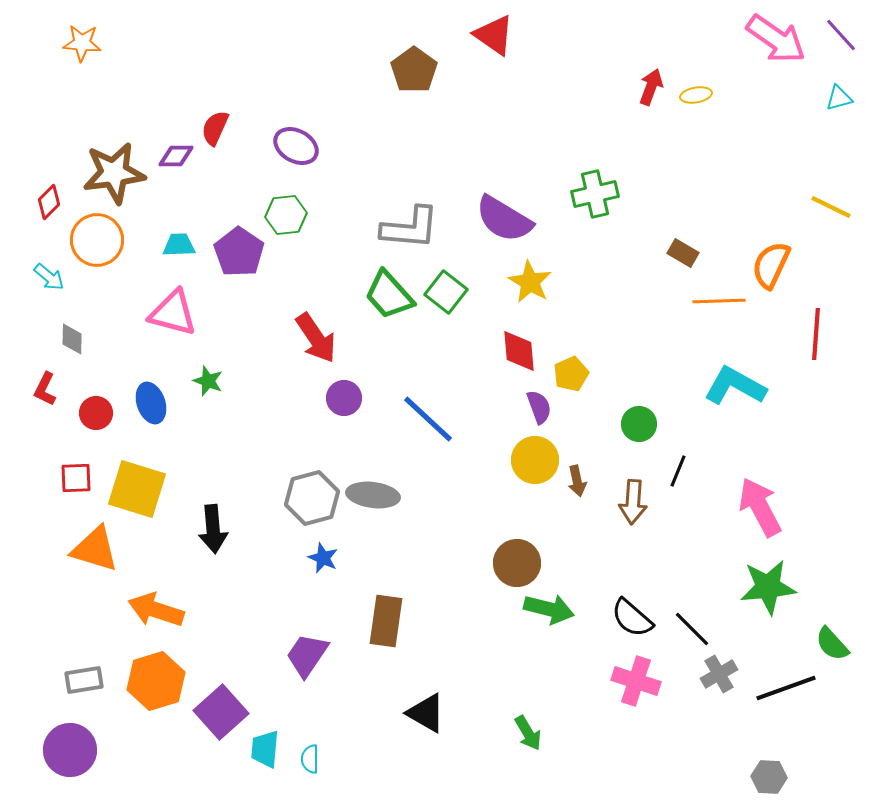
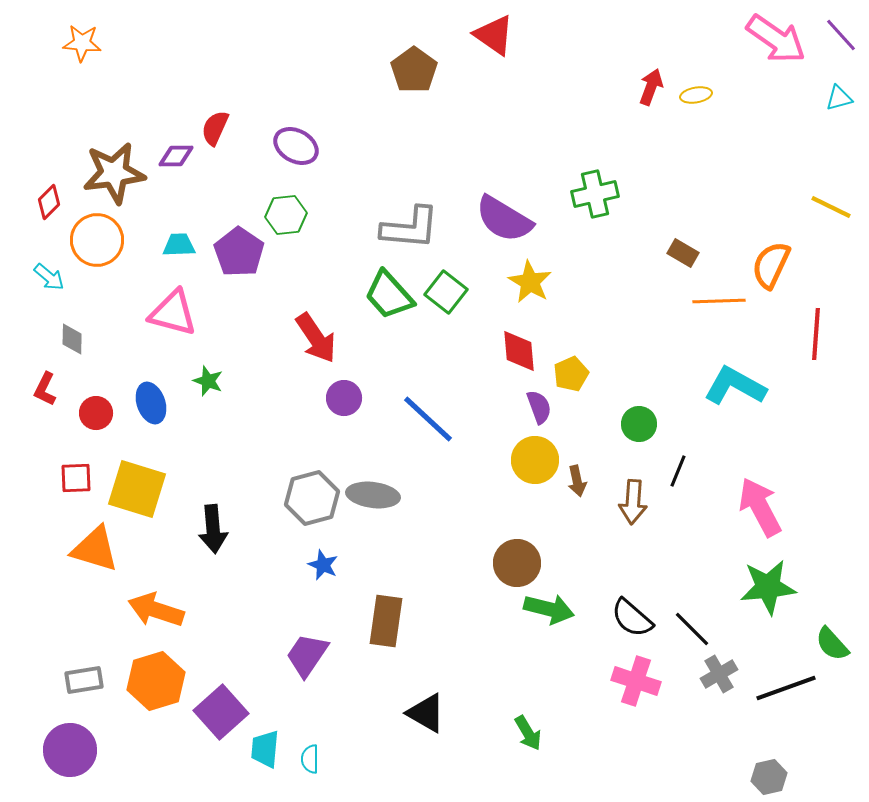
blue star at (323, 558): moved 7 px down
gray hexagon at (769, 777): rotated 16 degrees counterclockwise
